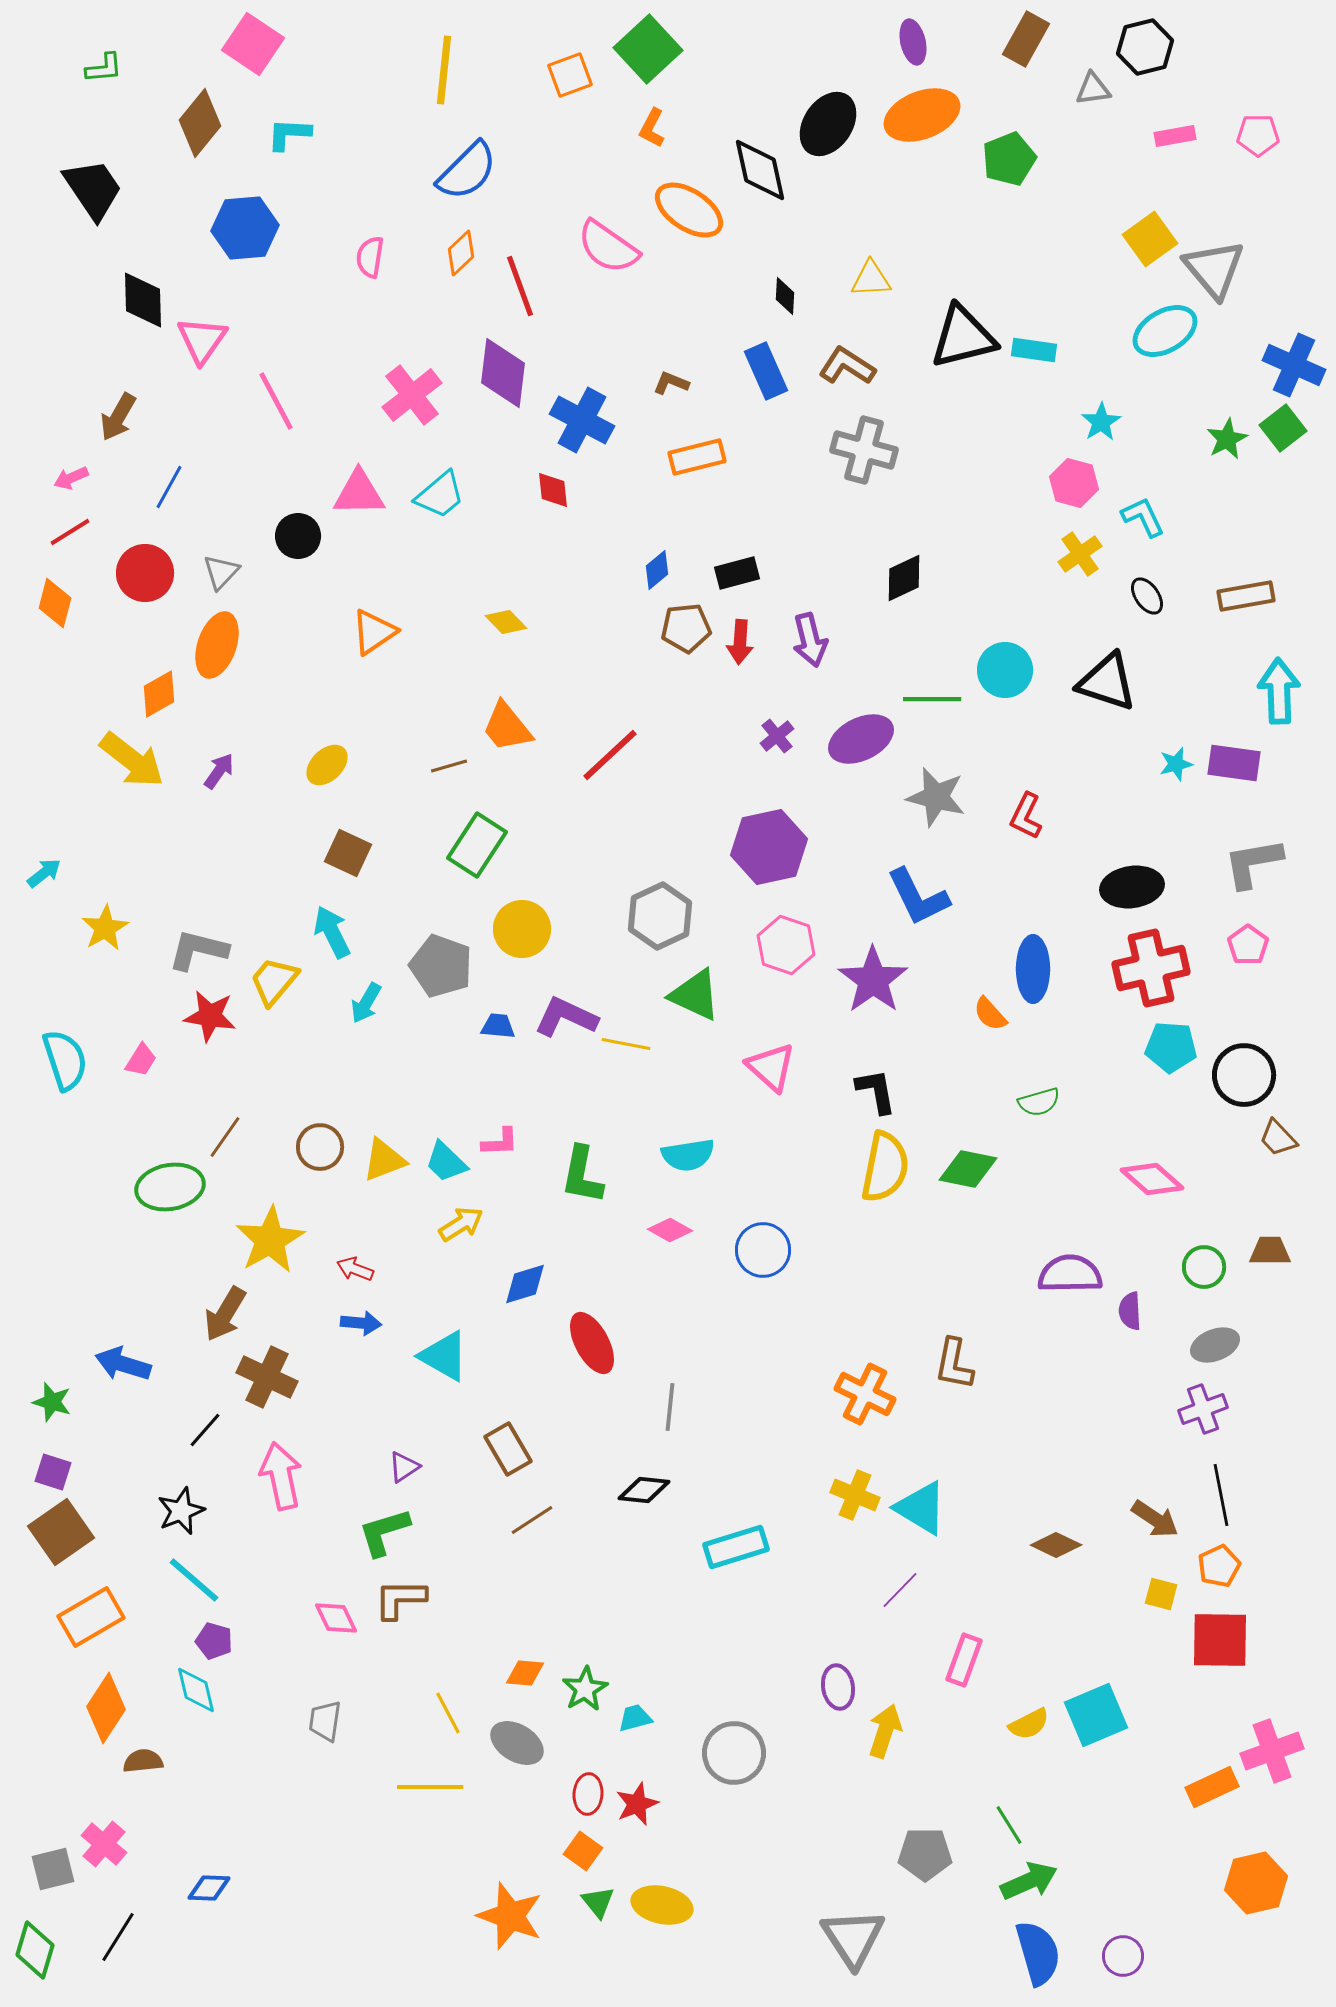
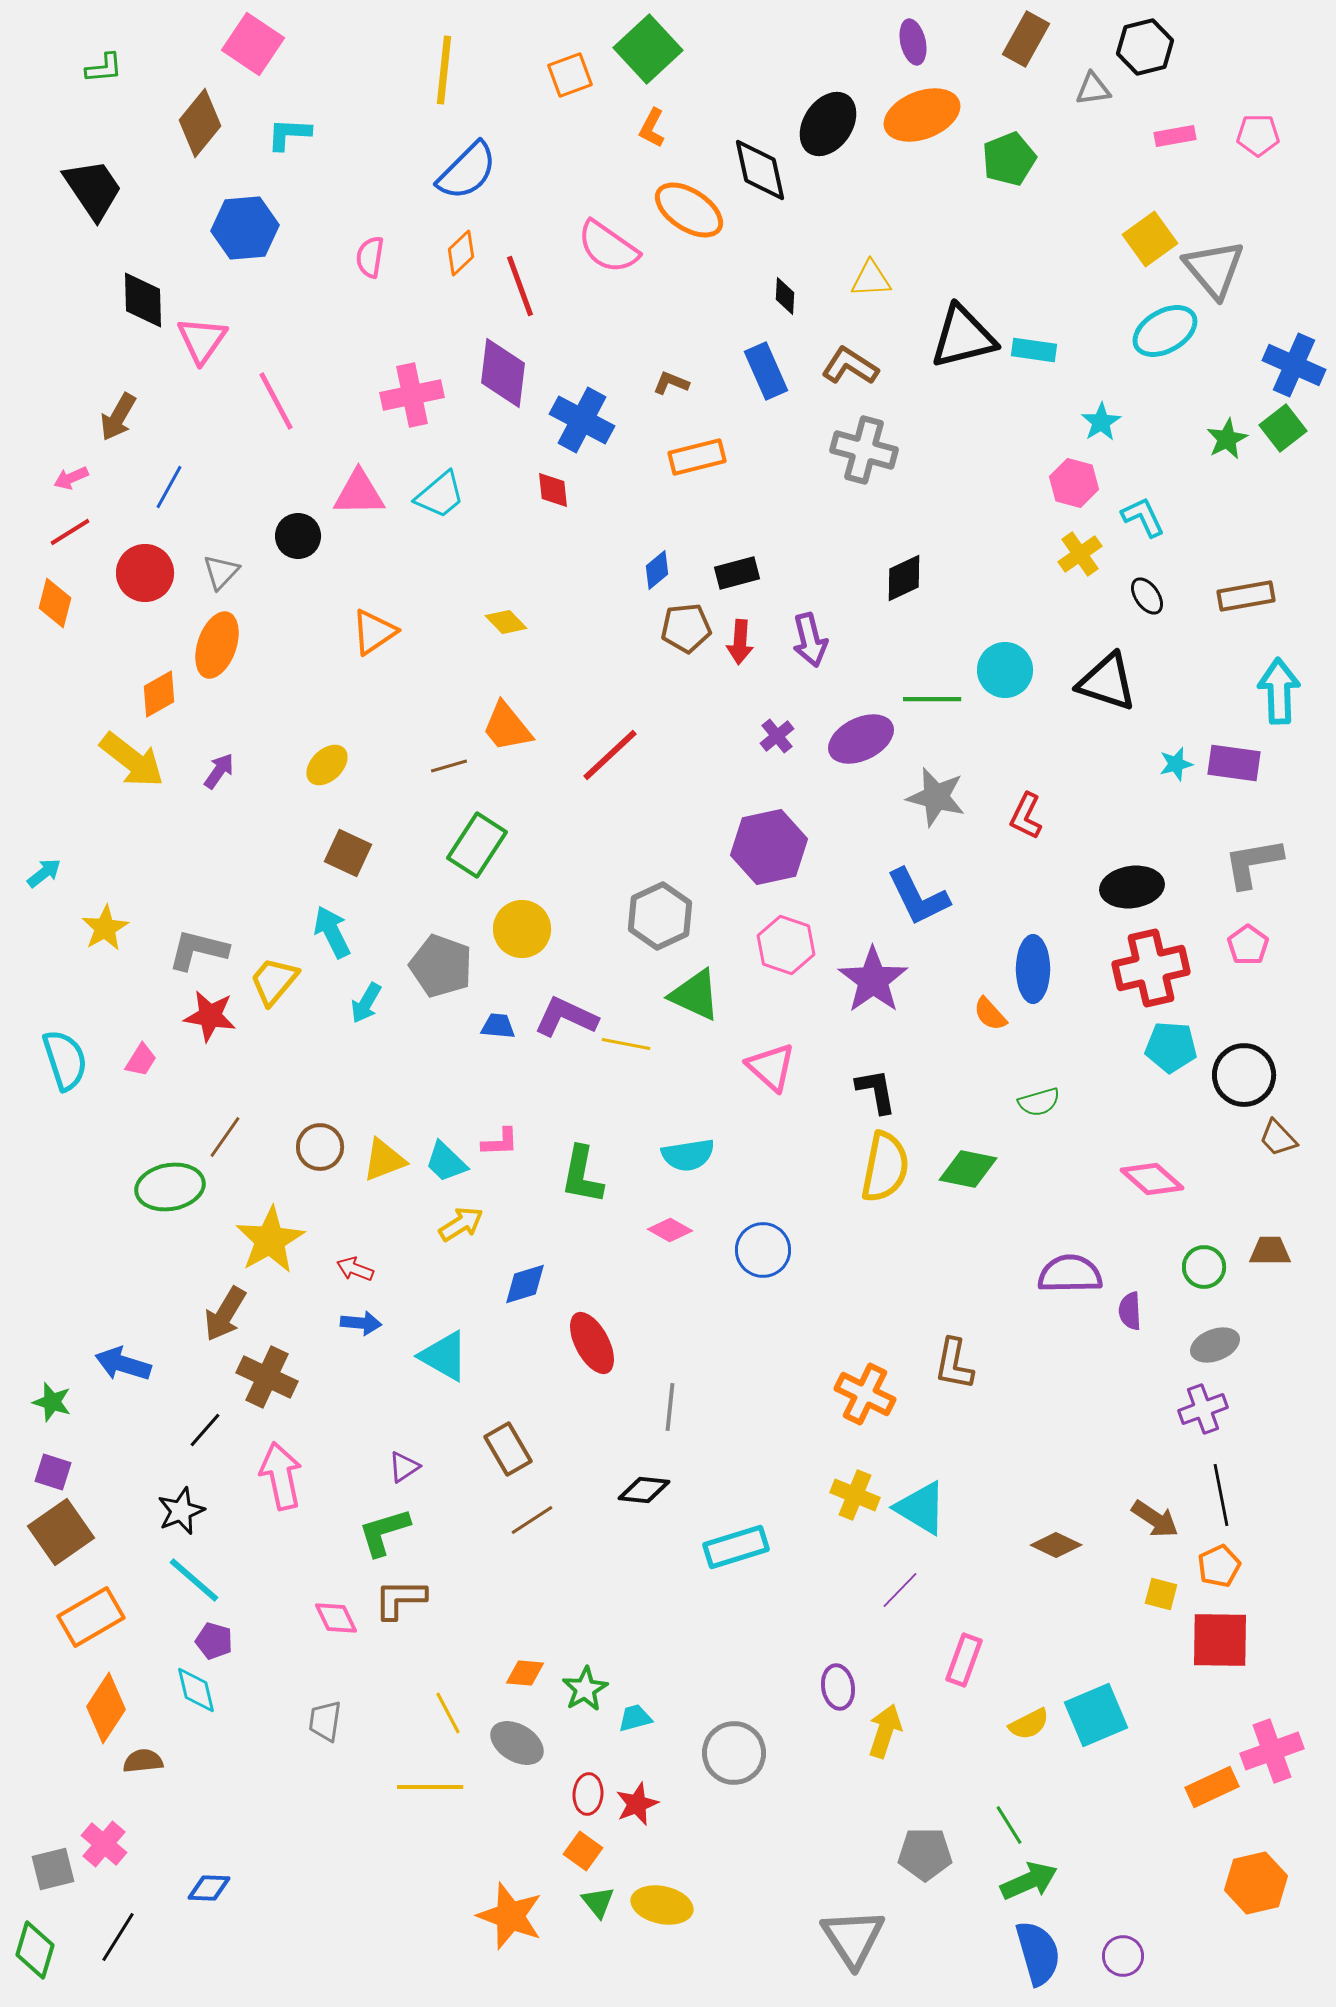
brown L-shape at (847, 366): moved 3 px right
pink cross at (412, 395): rotated 26 degrees clockwise
